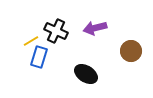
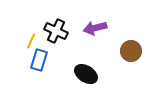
yellow line: rotated 35 degrees counterclockwise
blue rectangle: moved 3 px down
